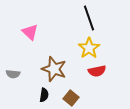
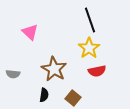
black line: moved 1 px right, 2 px down
brown star: rotated 10 degrees clockwise
brown square: moved 2 px right
